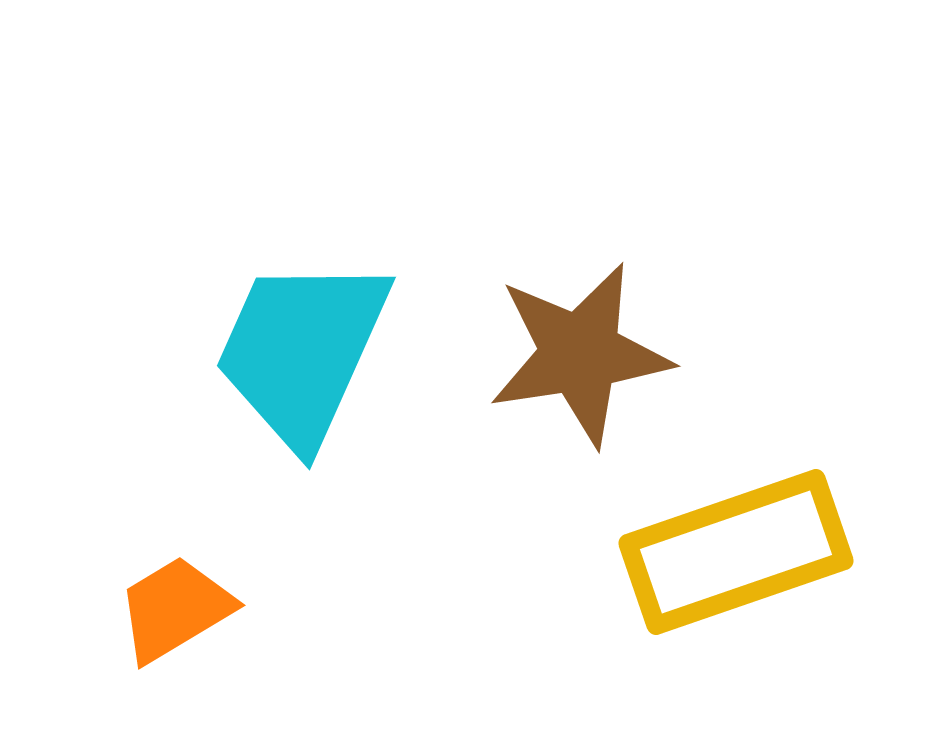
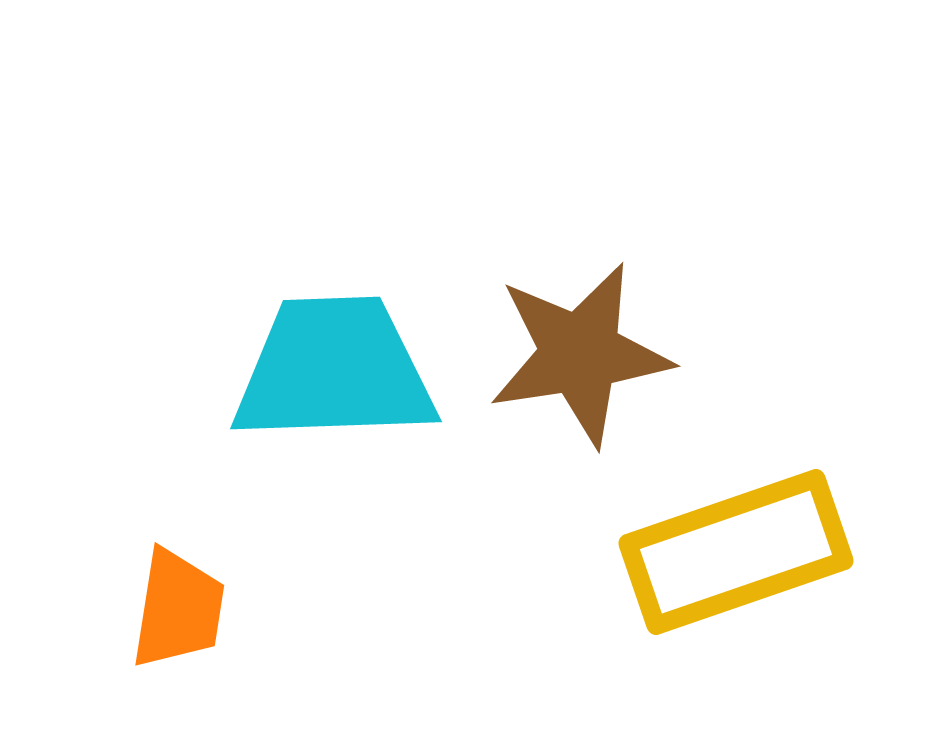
cyan trapezoid: moved 32 px right, 19 px down; rotated 64 degrees clockwise
orange trapezoid: moved 3 px right; rotated 130 degrees clockwise
